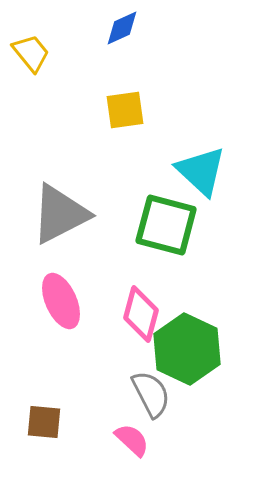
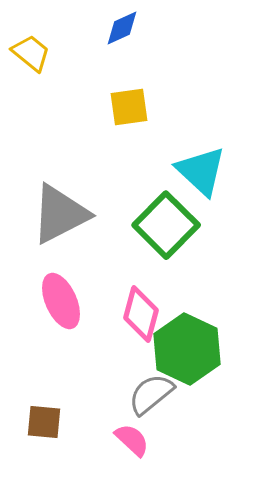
yellow trapezoid: rotated 12 degrees counterclockwise
yellow square: moved 4 px right, 3 px up
green square: rotated 30 degrees clockwise
gray semicircle: rotated 102 degrees counterclockwise
